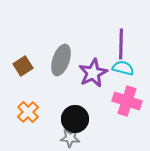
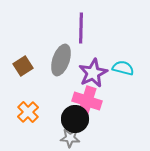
purple line: moved 40 px left, 16 px up
pink cross: moved 40 px left
